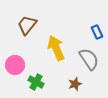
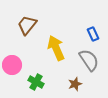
blue rectangle: moved 4 px left, 2 px down
gray semicircle: moved 1 px down
pink circle: moved 3 px left
